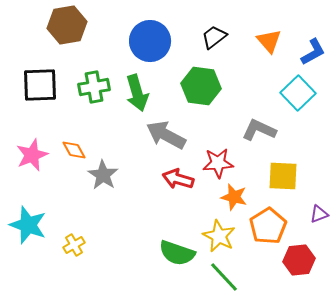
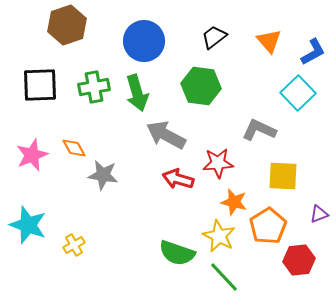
brown hexagon: rotated 9 degrees counterclockwise
blue circle: moved 6 px left
orange diamond: moved 2 px up
gray star: rotated 24 degrees counterclockwise
orange star: moved 5 px down
